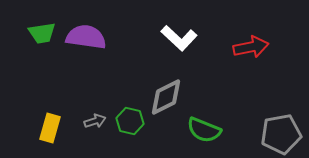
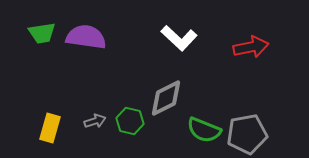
gray diamond: moved 1 px down
gray pentagon: moved 34 px left
